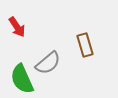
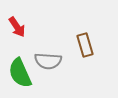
gray semicircle: moved 2 px up; rotated 44 degrees clockwise
green semicircle: moved 2 px left, 6 px up
